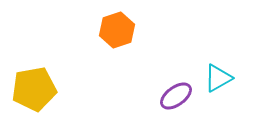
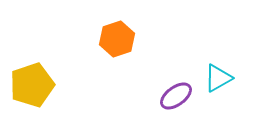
orange hexagon: moved 9 px down
yellow pentagon: moved 2 px left, 4 px up; rotated 9 degrees counterclockwise
